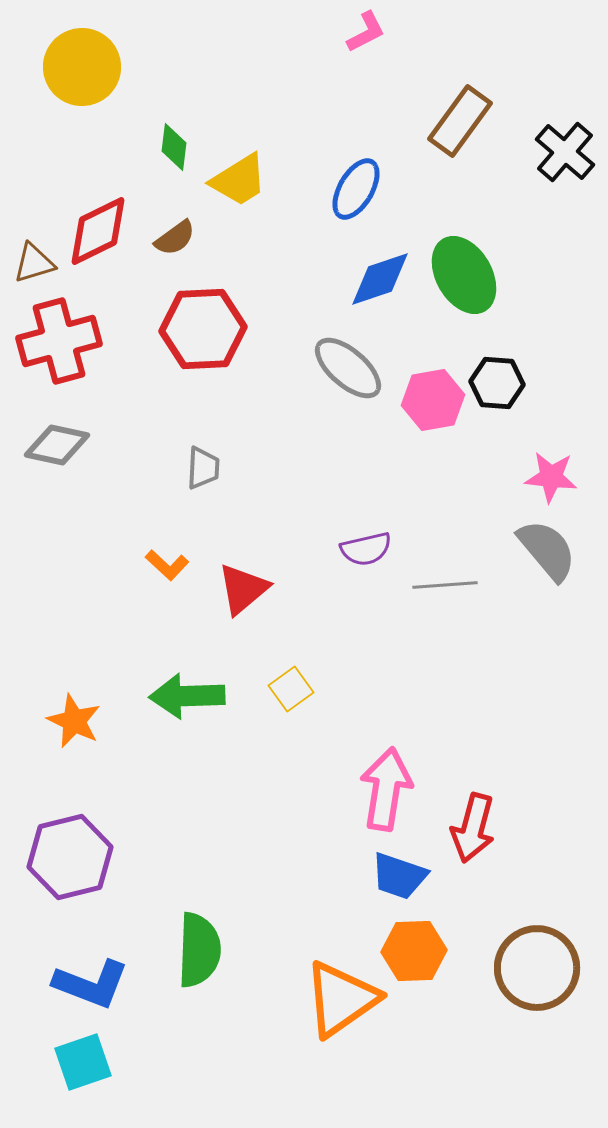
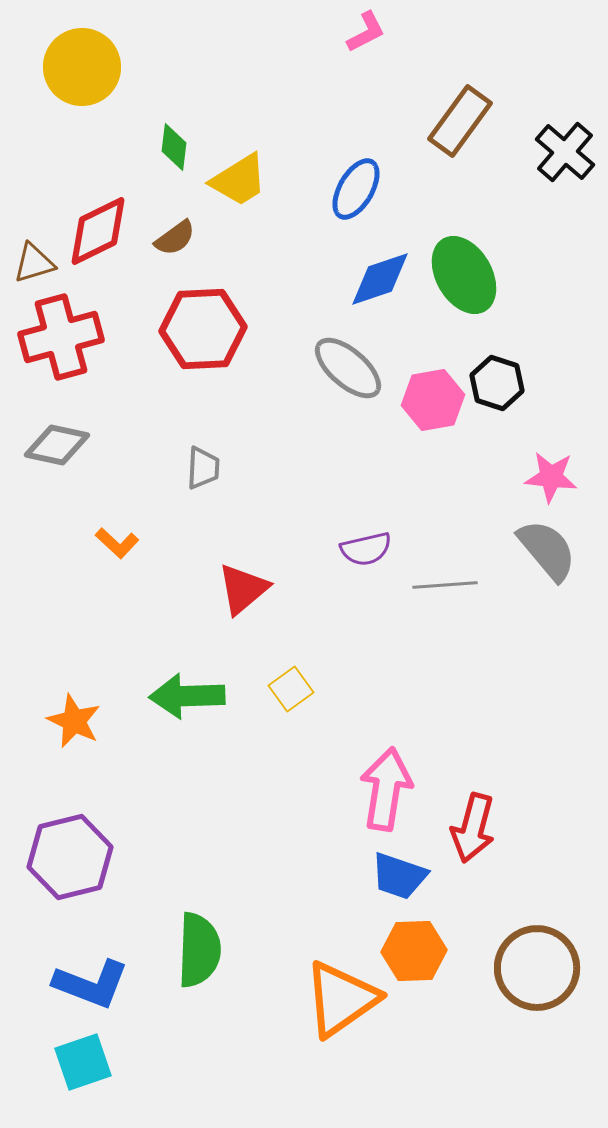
red cross: moved 2 px right, 4 px up
black hexagon: rotated 14 degrees clockwise
orange L-shape: moved 50 px left, 22 px up
